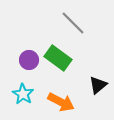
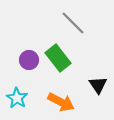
green rectangle: rotated 16 degrees clockwise
black triangle: rotated 24 degrees counterclockwise
cyan star: moved 6 px left, 4 px down
